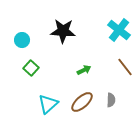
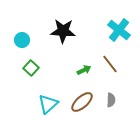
brown line: moved 15 px left, 3 px up
